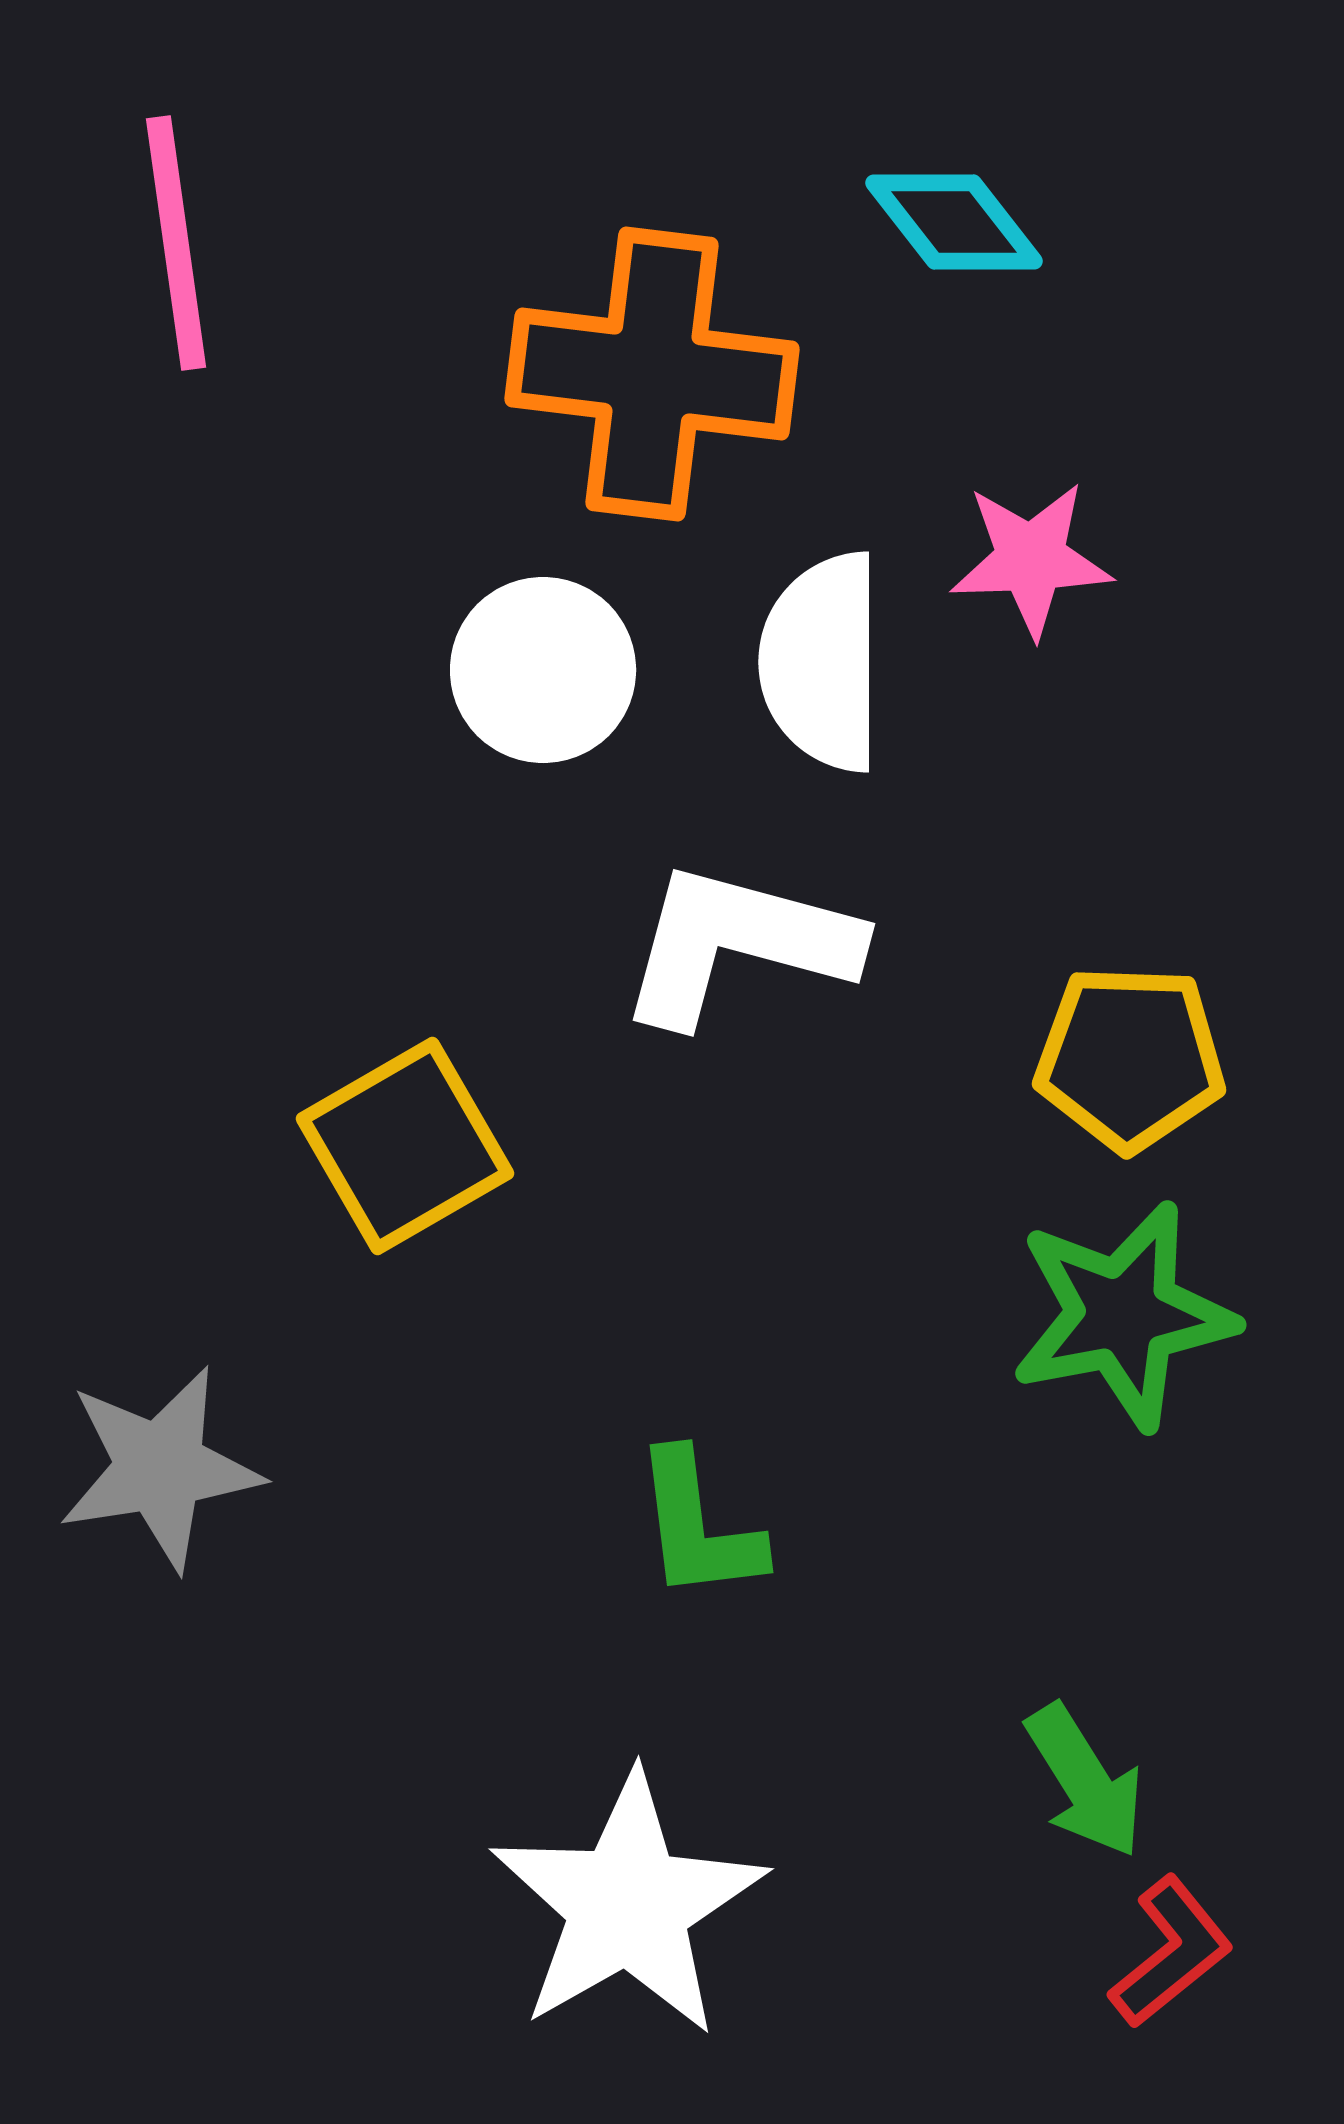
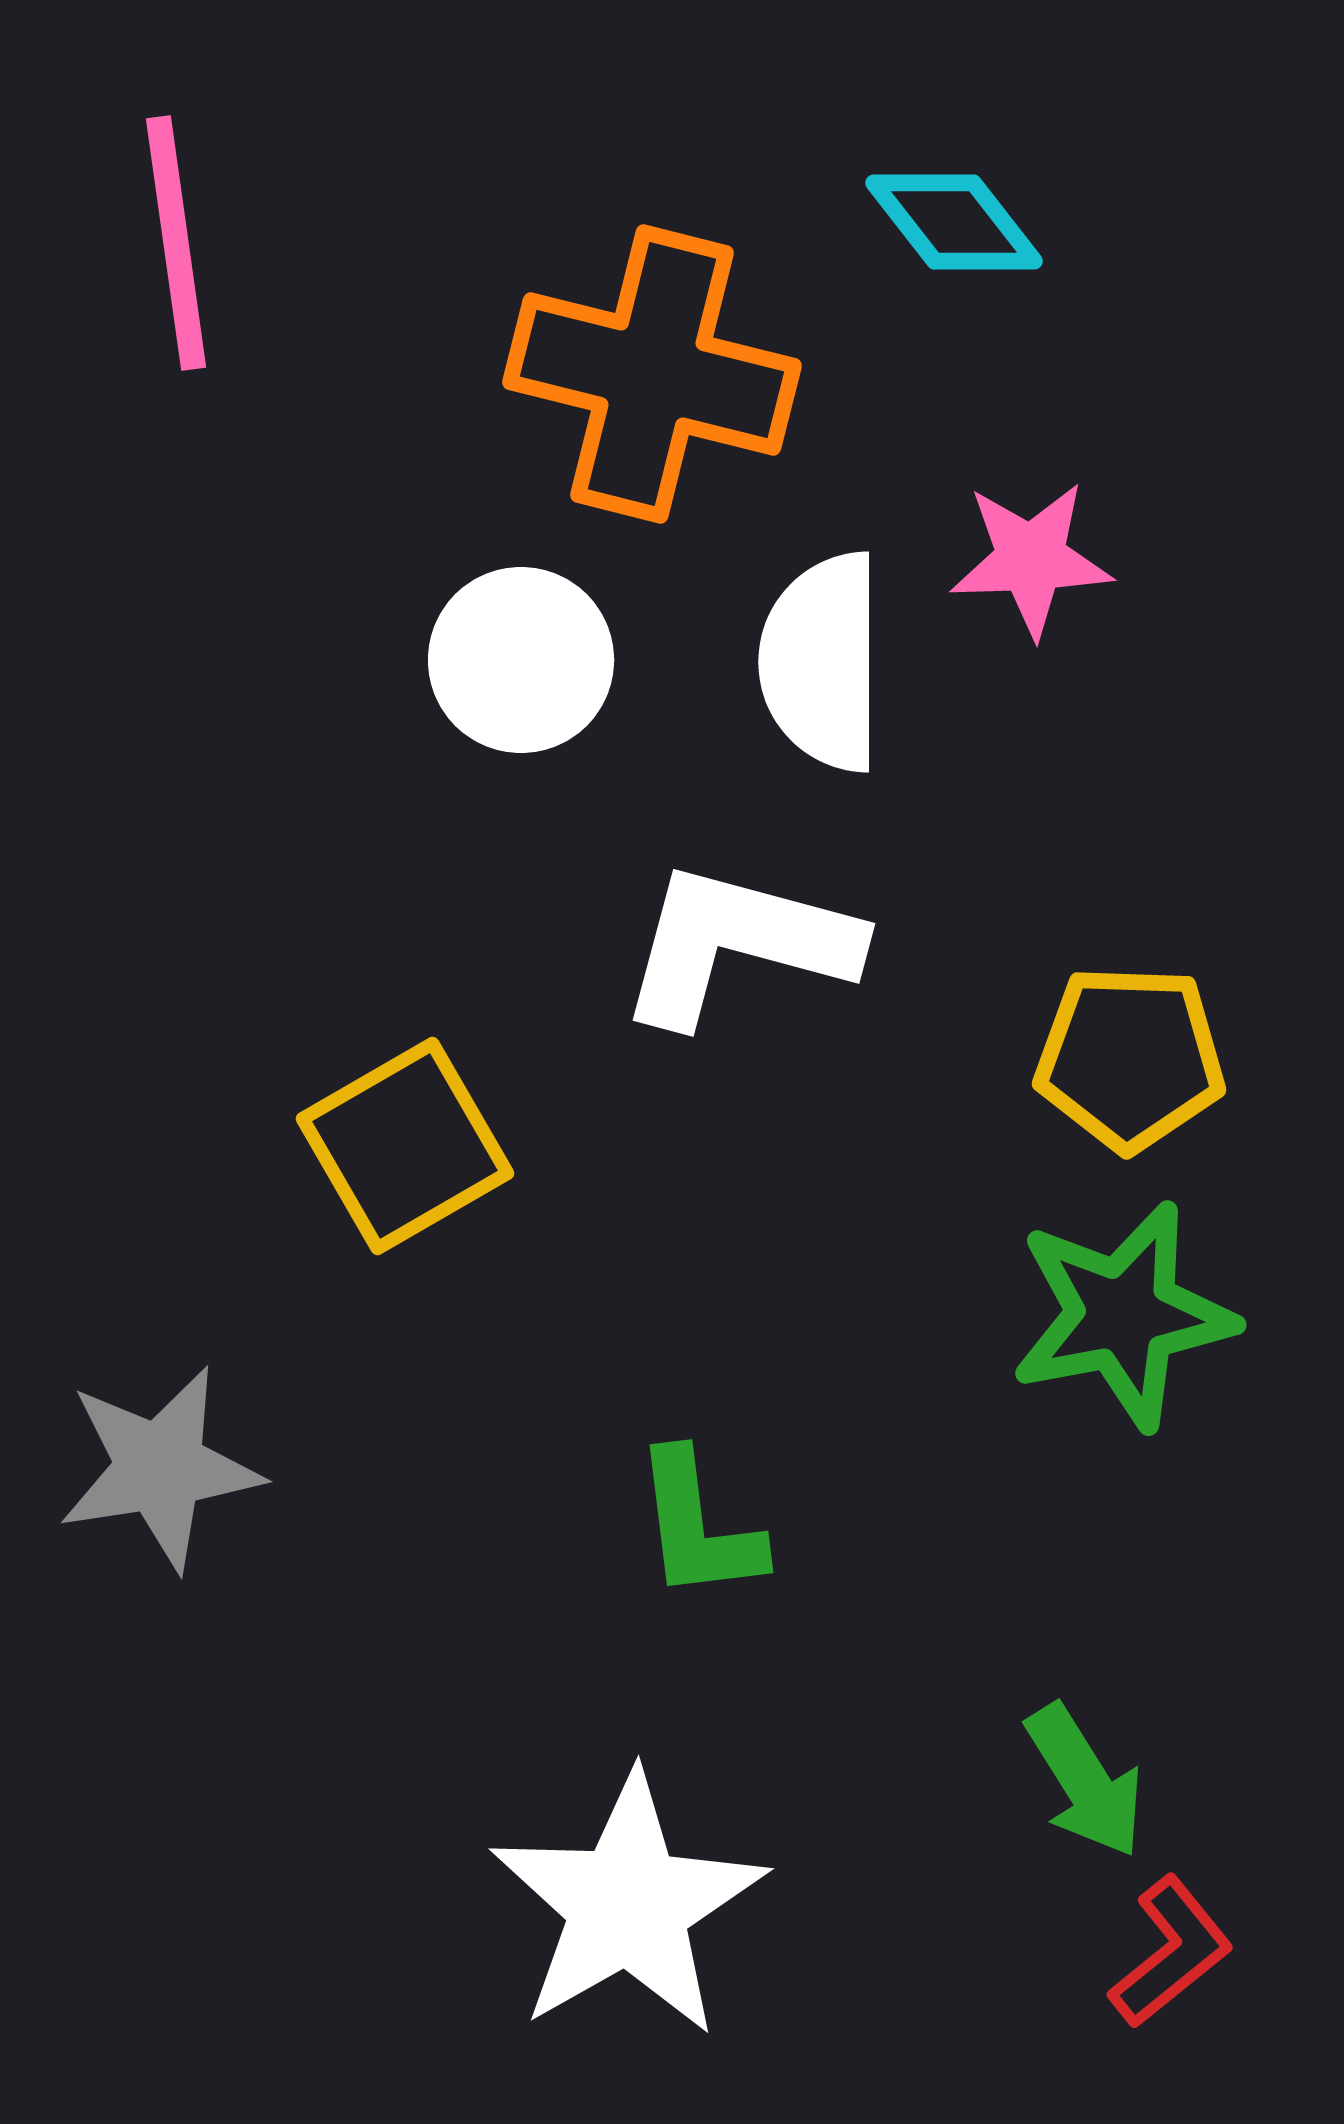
orange cross: rotated 7 degrees clockwise
white circle: moved 22 px left, 10 px up
